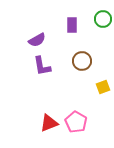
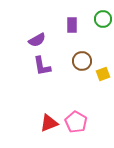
yellow square: moved 13 px up
